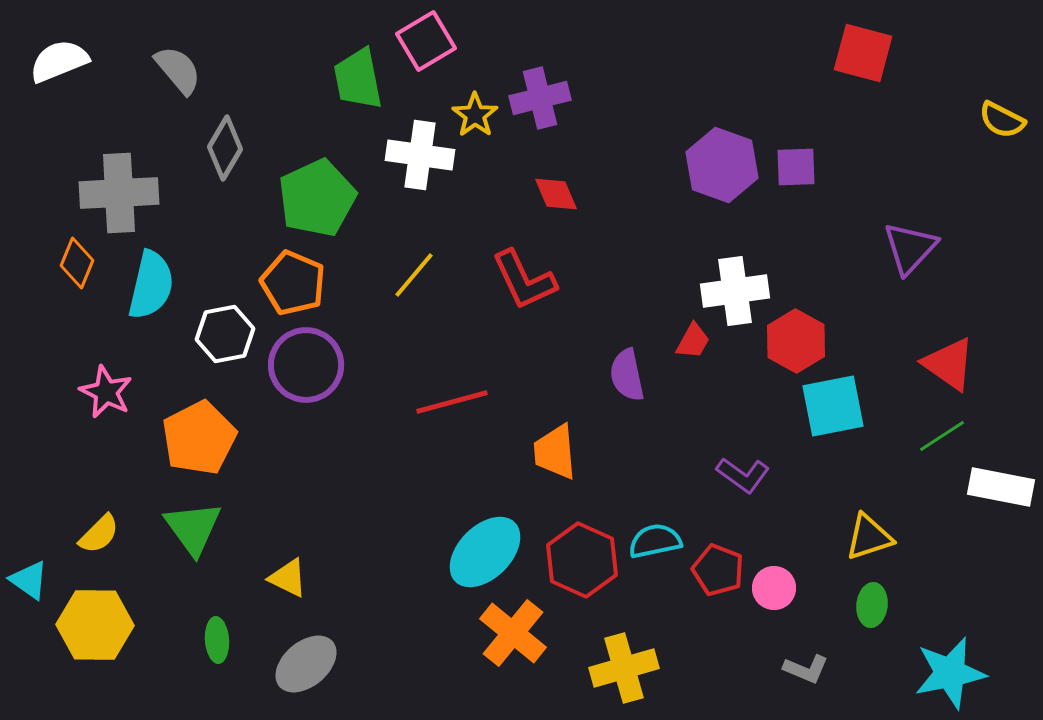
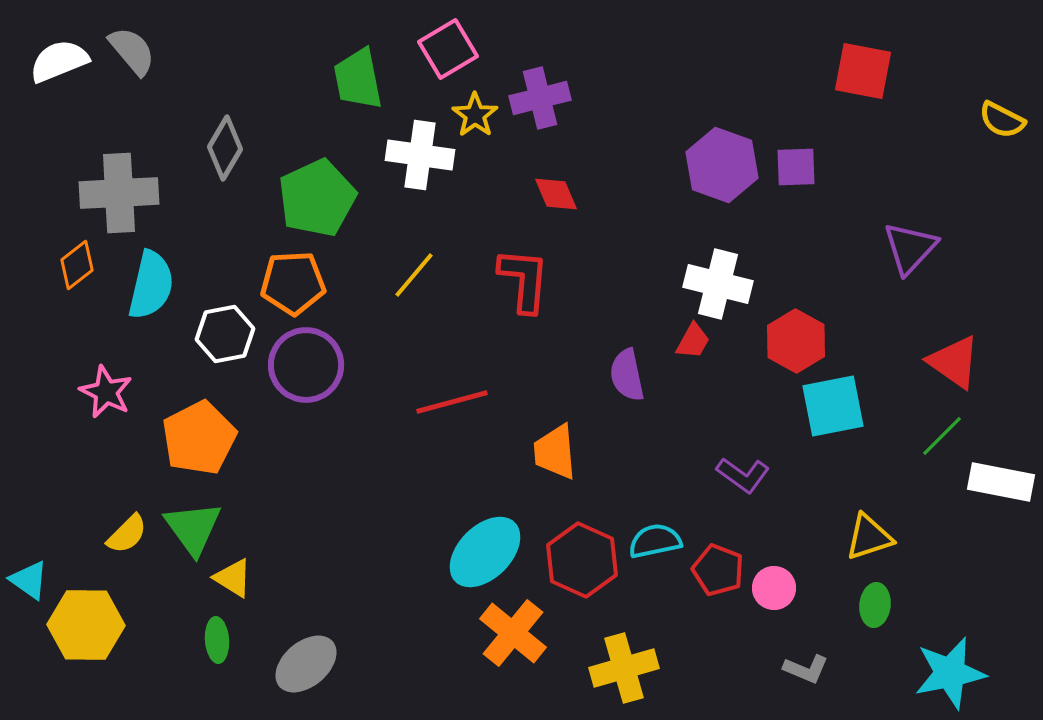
pink square at (426, 41): moved 22 px right, 8 px down
red square at (863, 53): moved 18 px down; rotated 4 degrees counterclockwise
gray semicircle at (178, 70): moved 46 px left, 19 px up
orange diamond at (77, 263): moved 2 px down; rotated 30 degrees clockwise
red L-shape at (524, 280): rotated 150 degrees counterclockwise
orange pentagon at (293, 283): rotated 26 degrees counterclockwise
white cross at (735, 291): moved 17 px left, 7 px up; rotated 22 degrees clockwise
red triangle at (949, 364): moved 5 px right, 2 px up
green line at (942, 436): rotated 12 degrees counterclockwise
white rectangle at (1001, 487): moved 5 px up
yellow semicircle at (99, 534): moved 28 px right
yellow triangle at (288, 578): moved 55 px left; rotated 6 degrees clockwise
green ellipse at (872, 605): moved 3 px right
yellow hexagon at (95, 625): moved 9 px left
